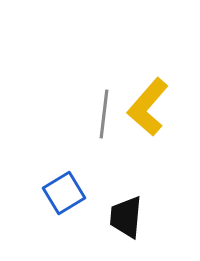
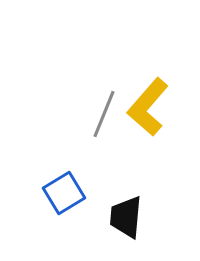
gray line: rotated 15 degrees clockwise
